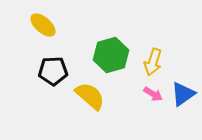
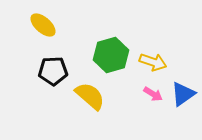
yellow arrow: rotated 88 degrees counterclockwise
